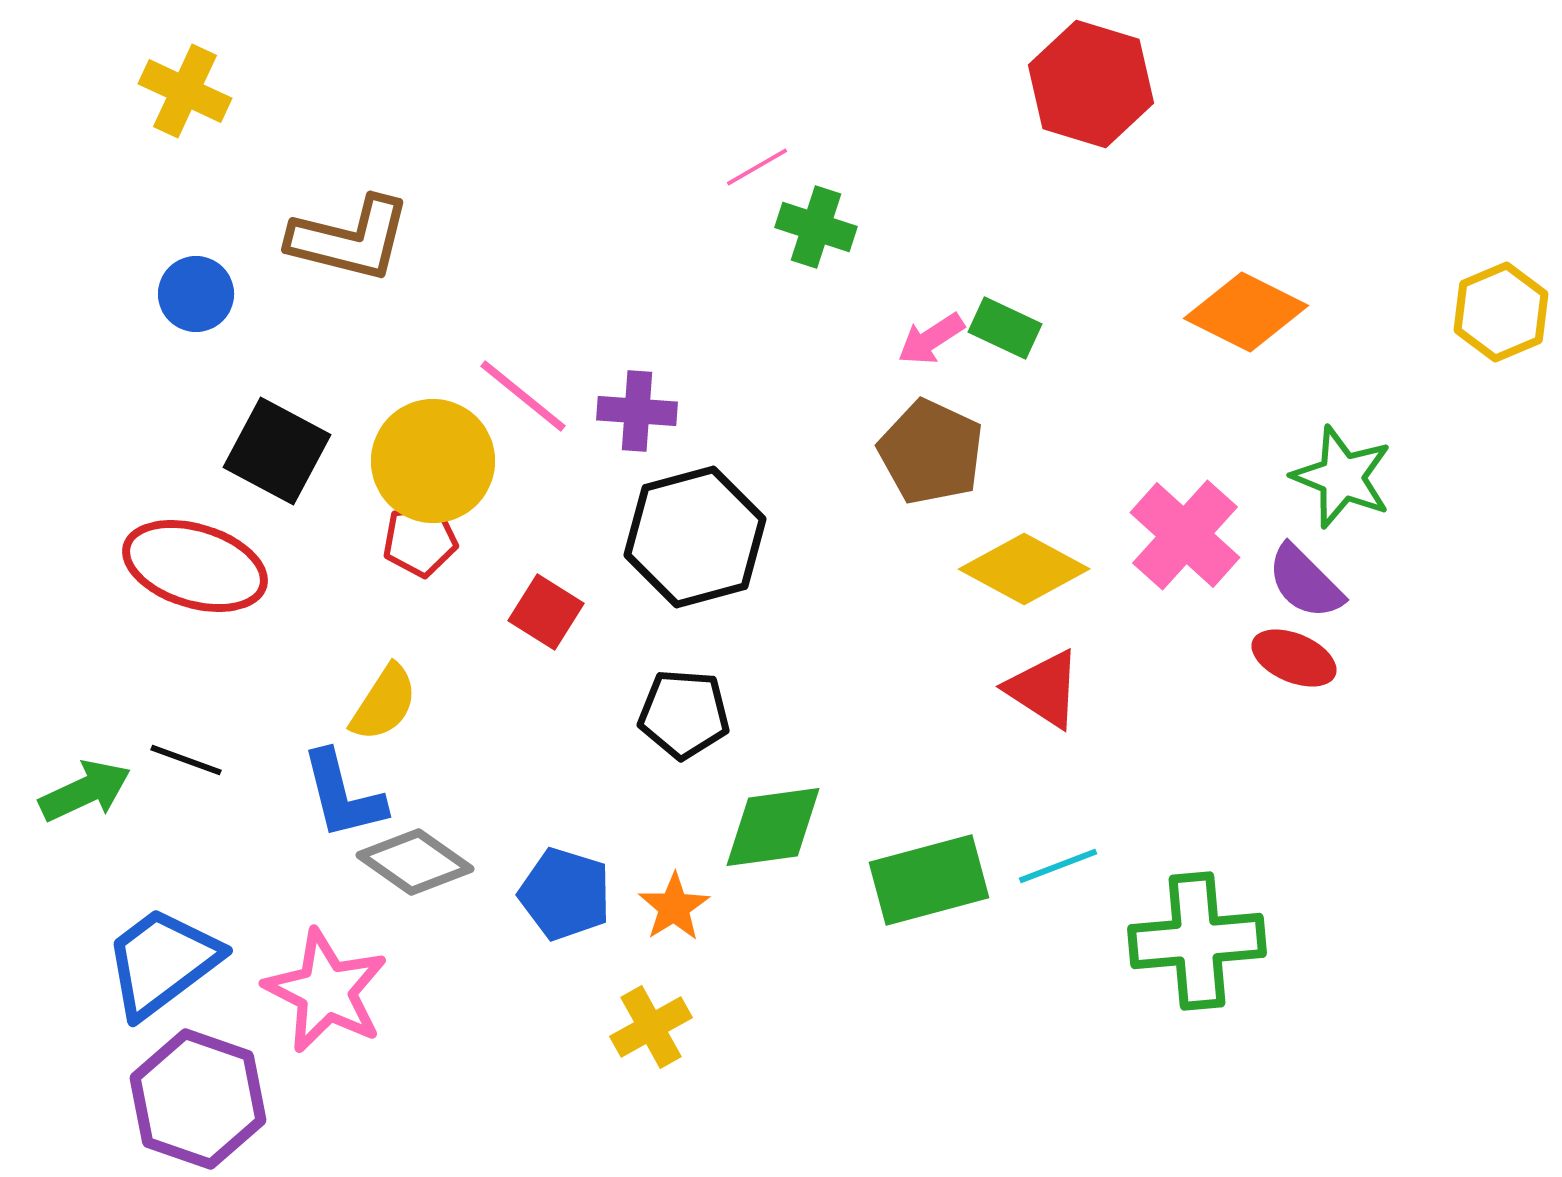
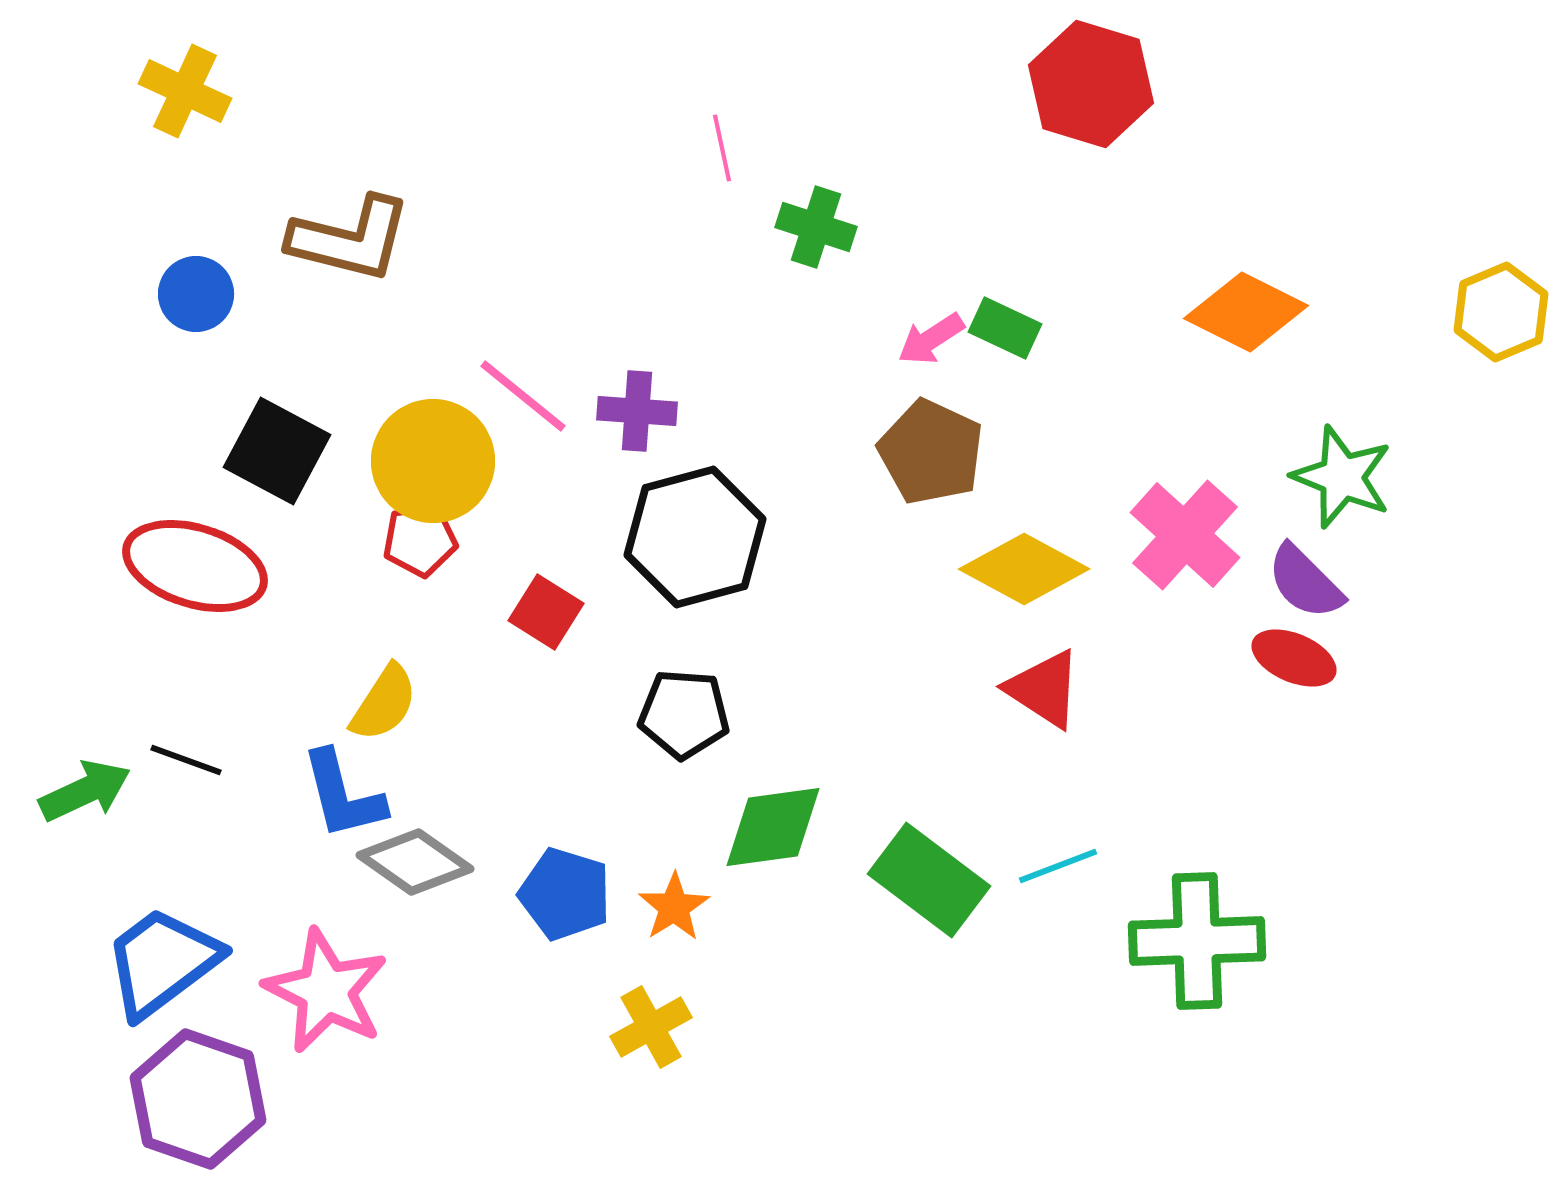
pink line at (757, 167): moved 35 px left, 19 px up; rotated 72 degrees counterclockwise
green rectangle at (929, 880): rotated 52 degrees clockwise
green cross at (1197, 941): rotated 3 degrees clockwise
